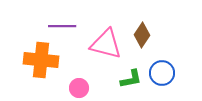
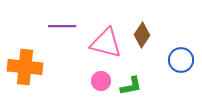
pink triangle: moved 1 px up
orange cross: moved 16 px left, 7 px down
blue circle: moved 19 px right, 13 px up
green L-shape: moved 7 px down
pink circle: moved 22 px right, 7 px up
